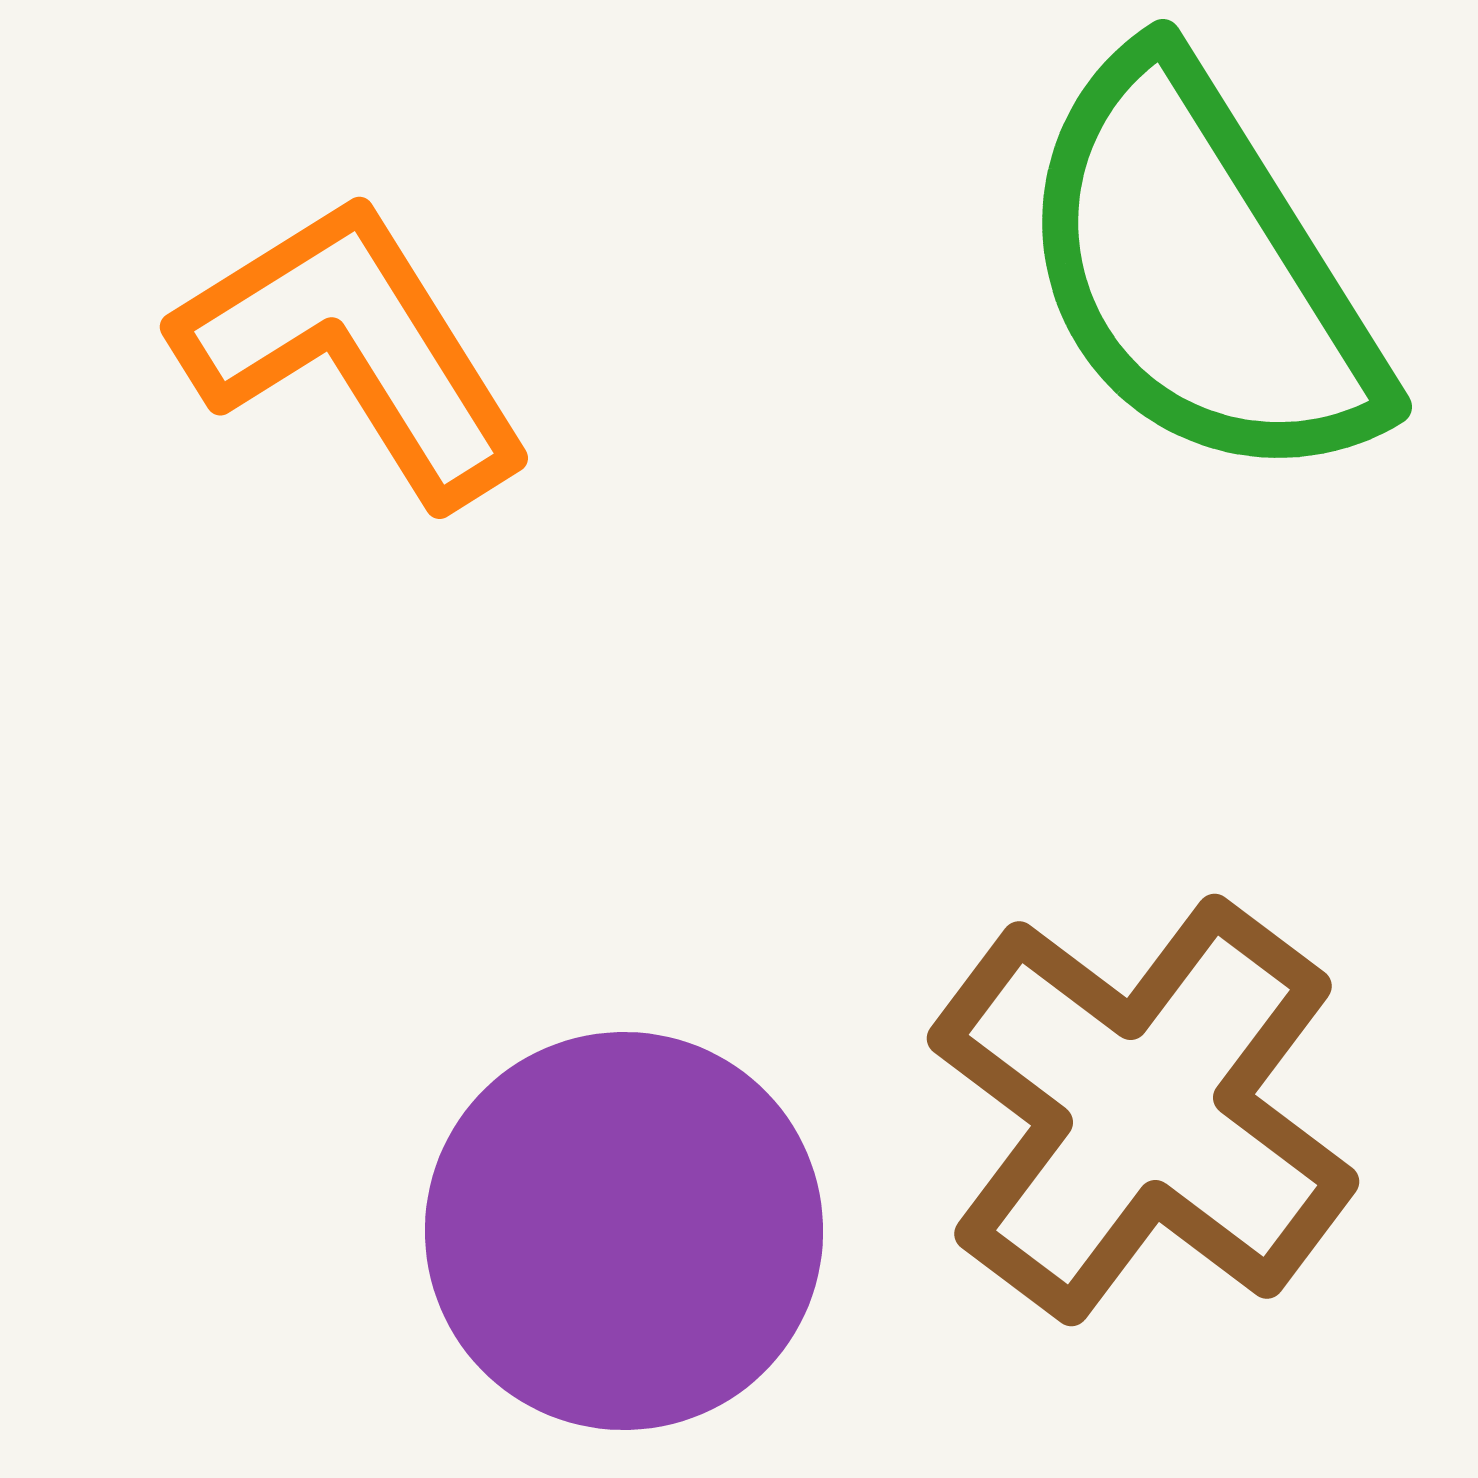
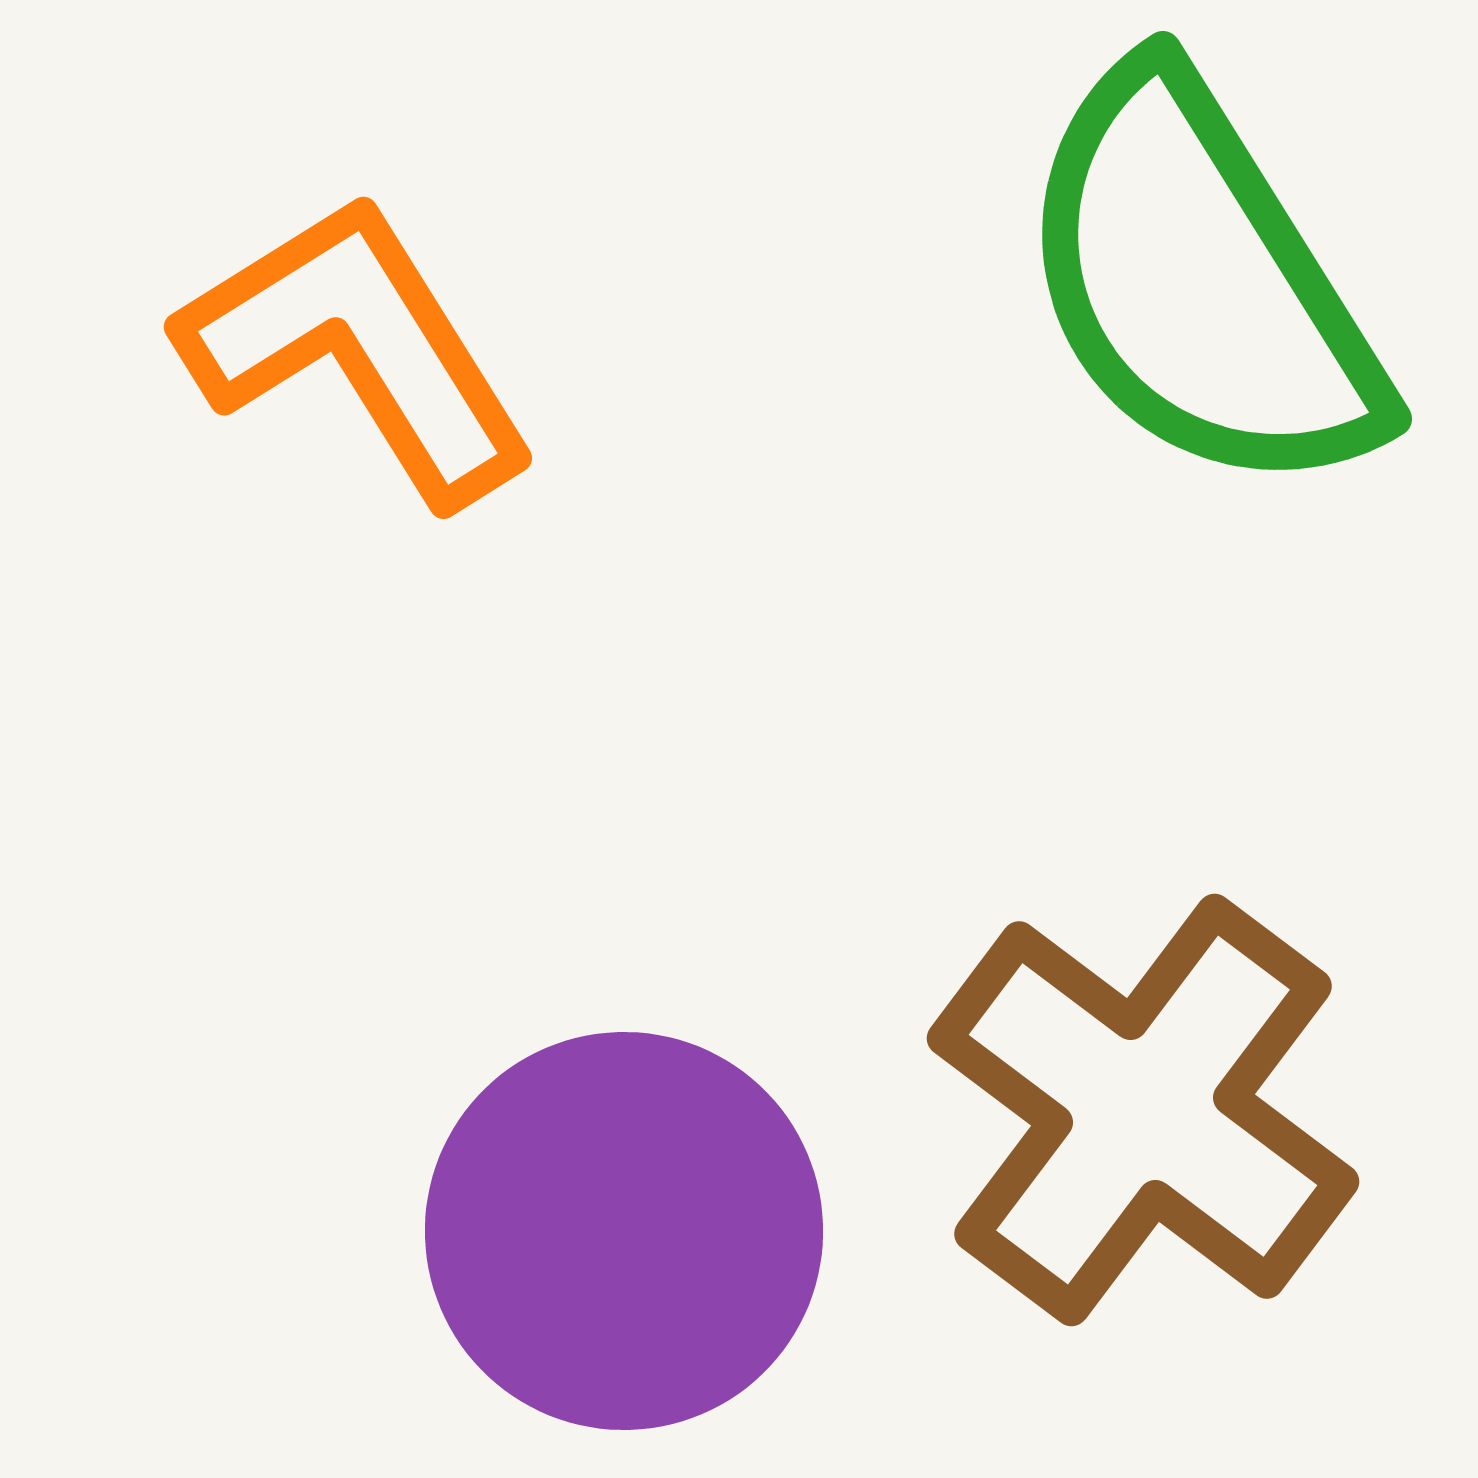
green semicircle: moved 12 px down
orange L-shape: moved 4 px right
